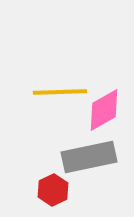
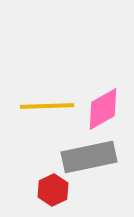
yellow line: moved 13 px left, 14 px down
pink diamond: moved 1 px left, 1 px up
